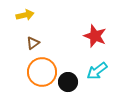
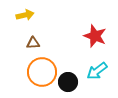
brown triangle: rotated 32 degrees clockwise
